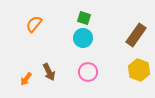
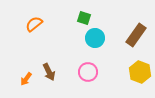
orange semicircle: rotated 12 degrees clockwise
cyan circle: moved 12 px right
yellow hexagon: moved 1 px right, 2 px down
